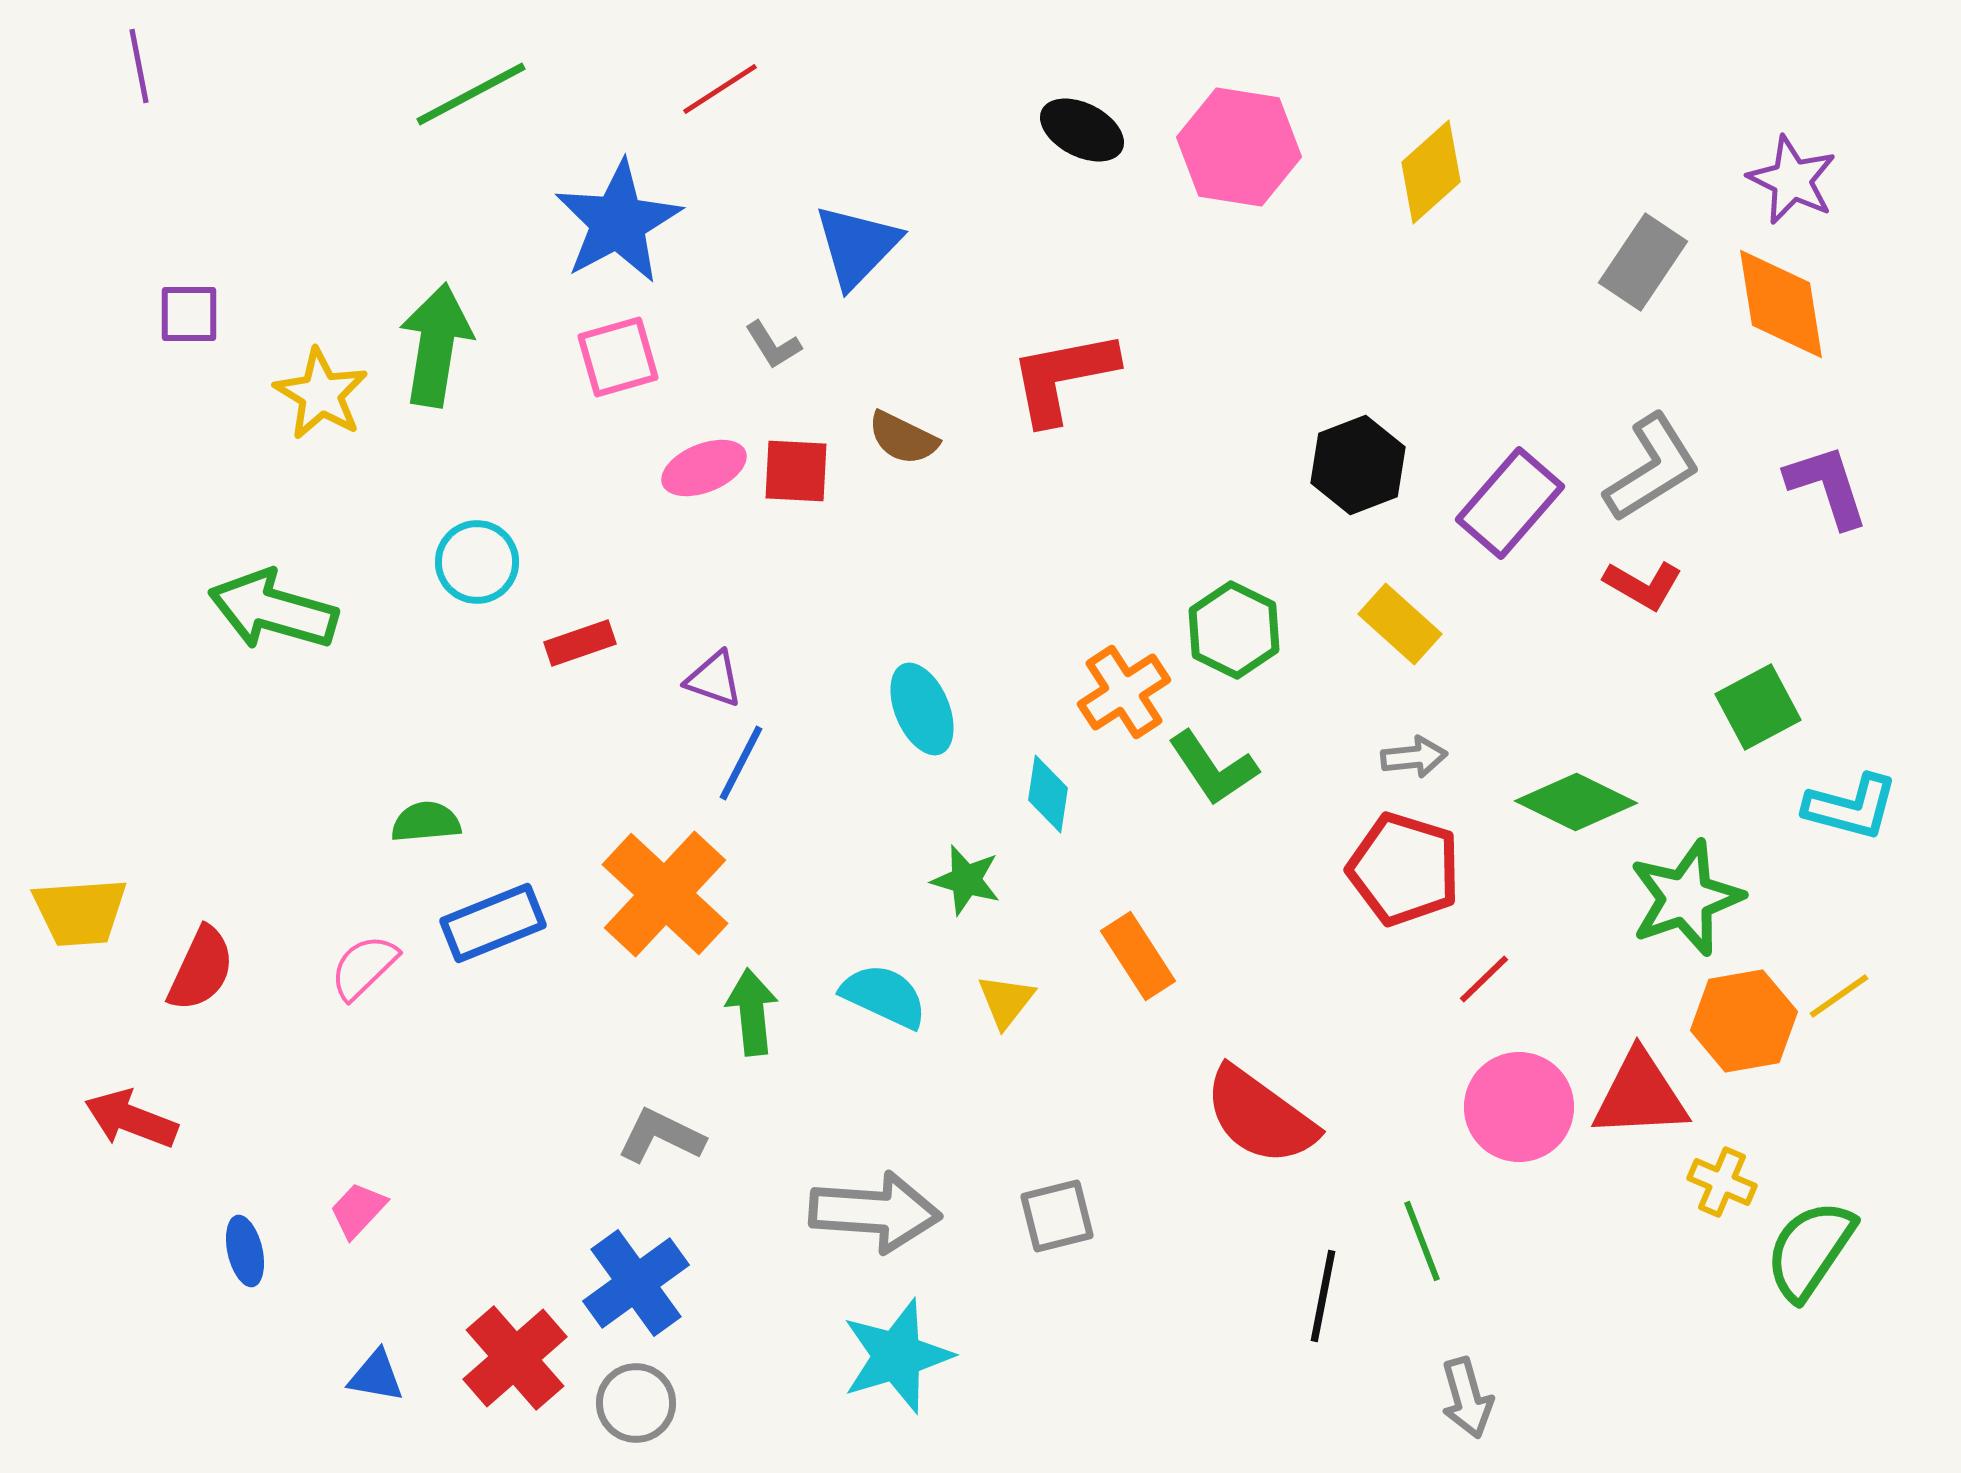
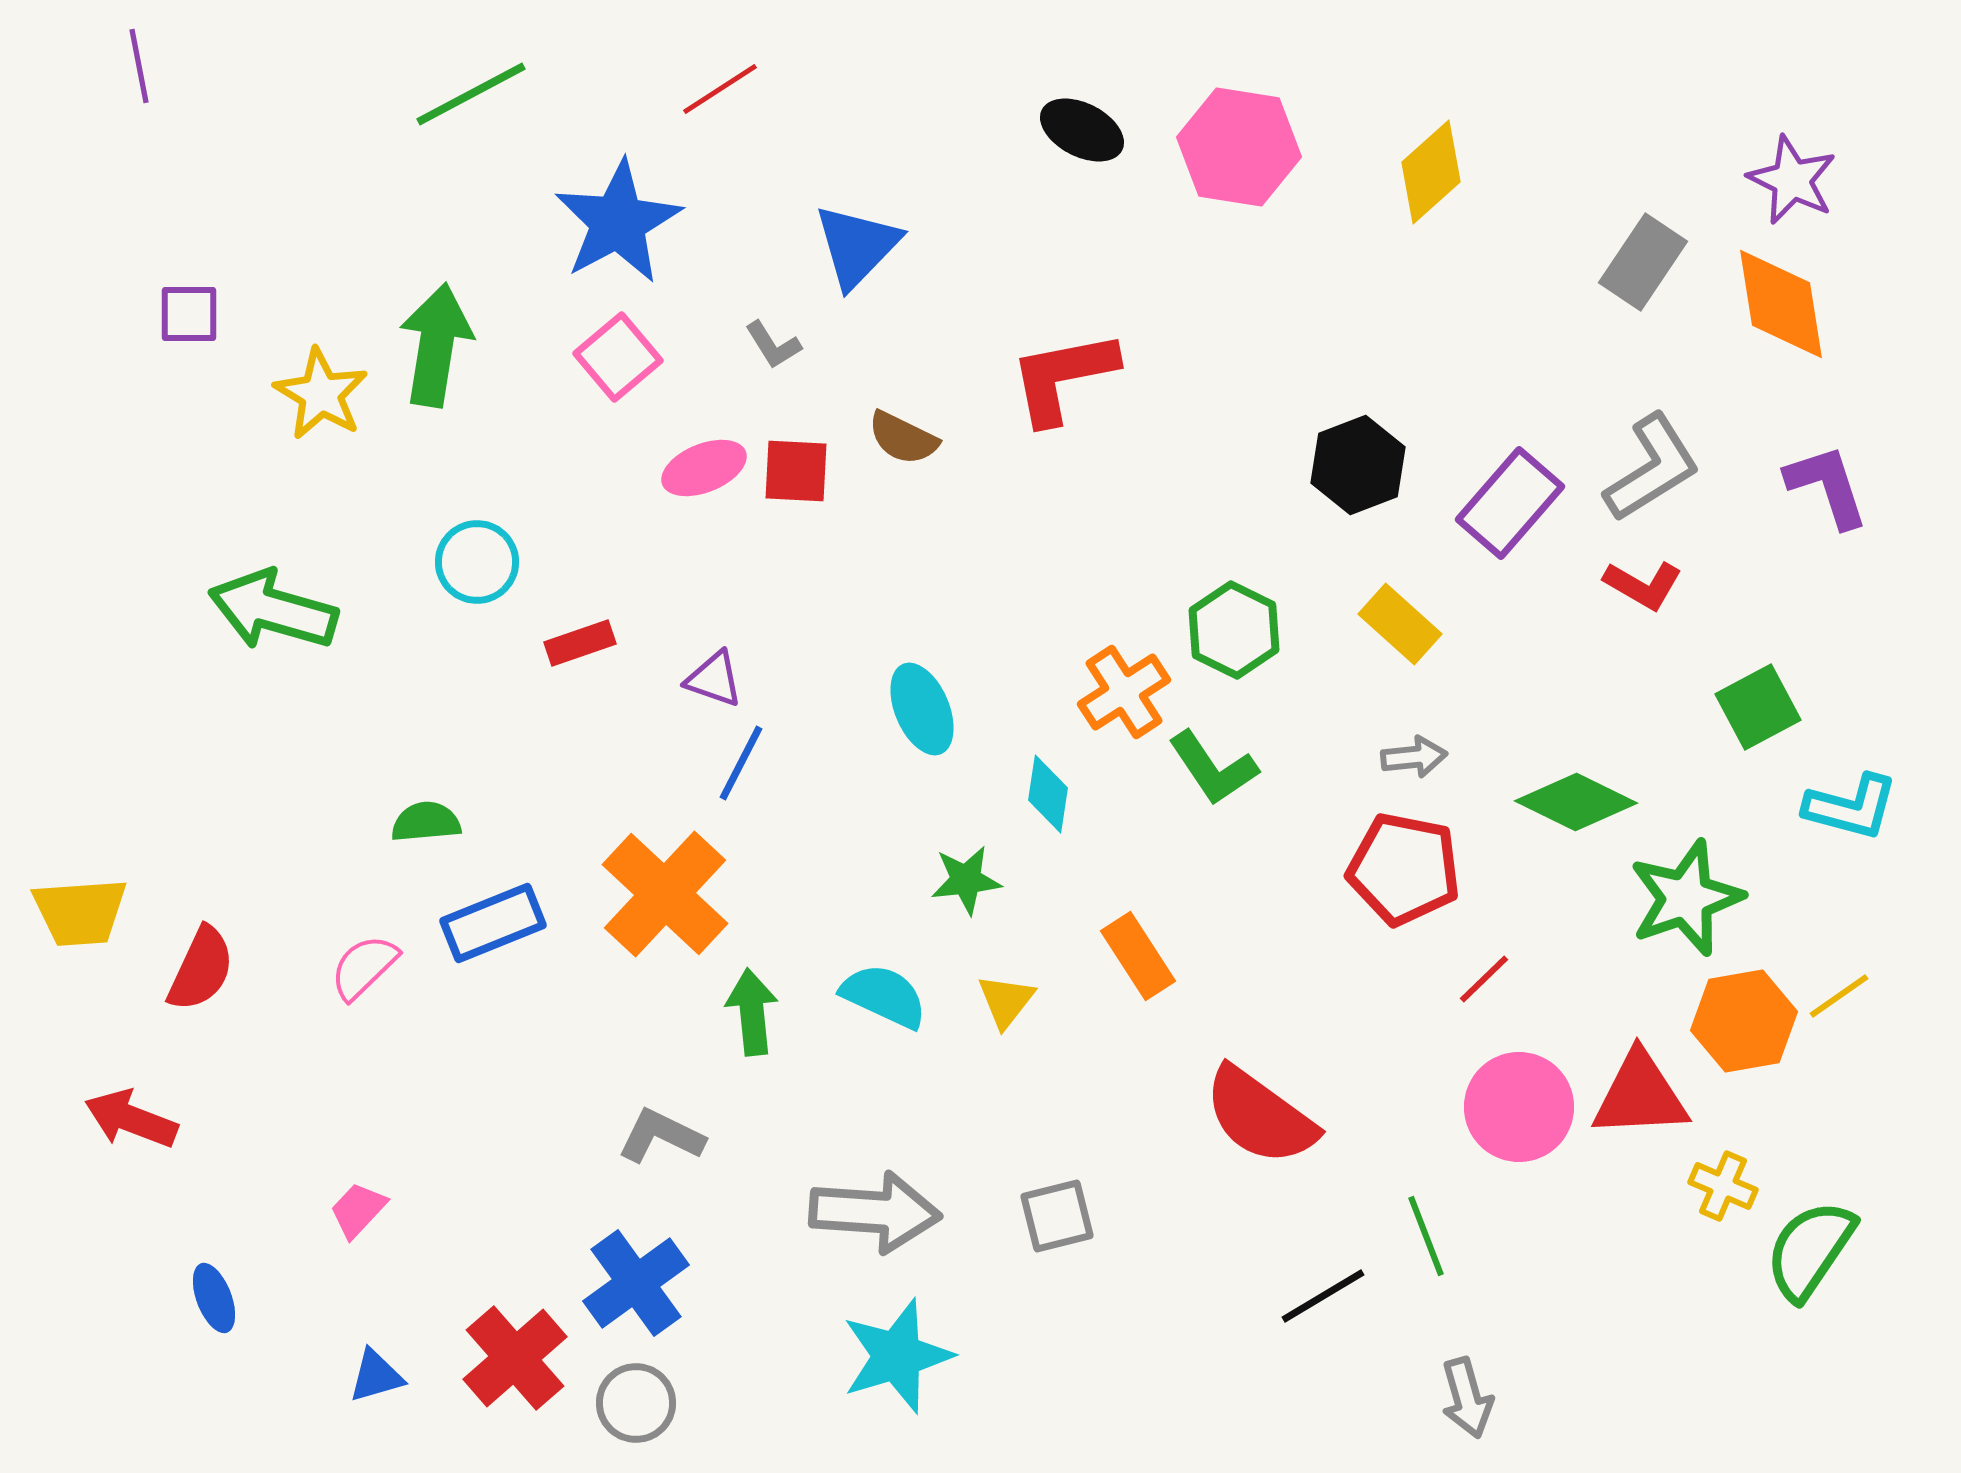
pink square at (618, 357): rotated 24 degrees counterclockwise
red pentagon at (1404, 869): rotated 6 degrees counterclockwise
green star at (966, 880): rotated 22 degrees counterclockwise
yellow cross at (1722, 1182): moved 1 px right, 4 px down
green line at (1422, 1241): moved 4 px right, 5 px up
blue ellipse at (245, 1251): moved 31 px left, 47 px down; rotated 8 degrees counterclockwise
black line at (1323, 1296): rotated 48 degrees clockwise
blue triangle at (376, 1376): rotated 26 degrees counterclockwise
